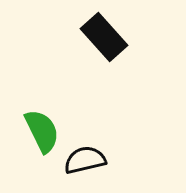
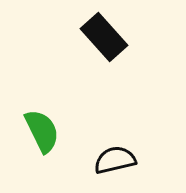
black semicircle: moved 30 px right
